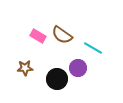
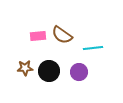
pink rectangle: rotated 35 degrees counterclockwise
cyan line: rotated 36 degrees counterclockwise
purple circle: moved 1 px right, 4 px down
black circle: moved 8 px left, 8 px up
